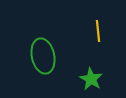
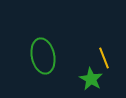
yellow line: moved 6 px right, 27 px down; rotated 15 degrees counterclockwise
